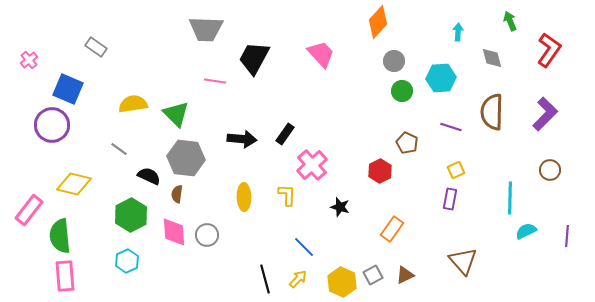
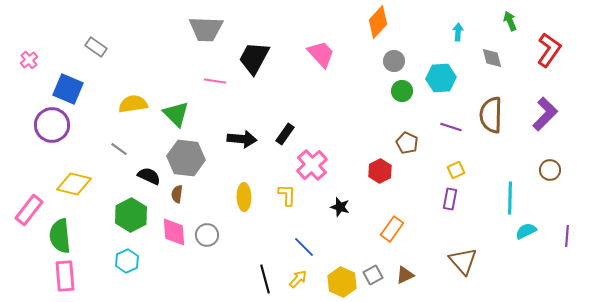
brown semicircle at (492, 112): moved 1 px left, 3 px down
